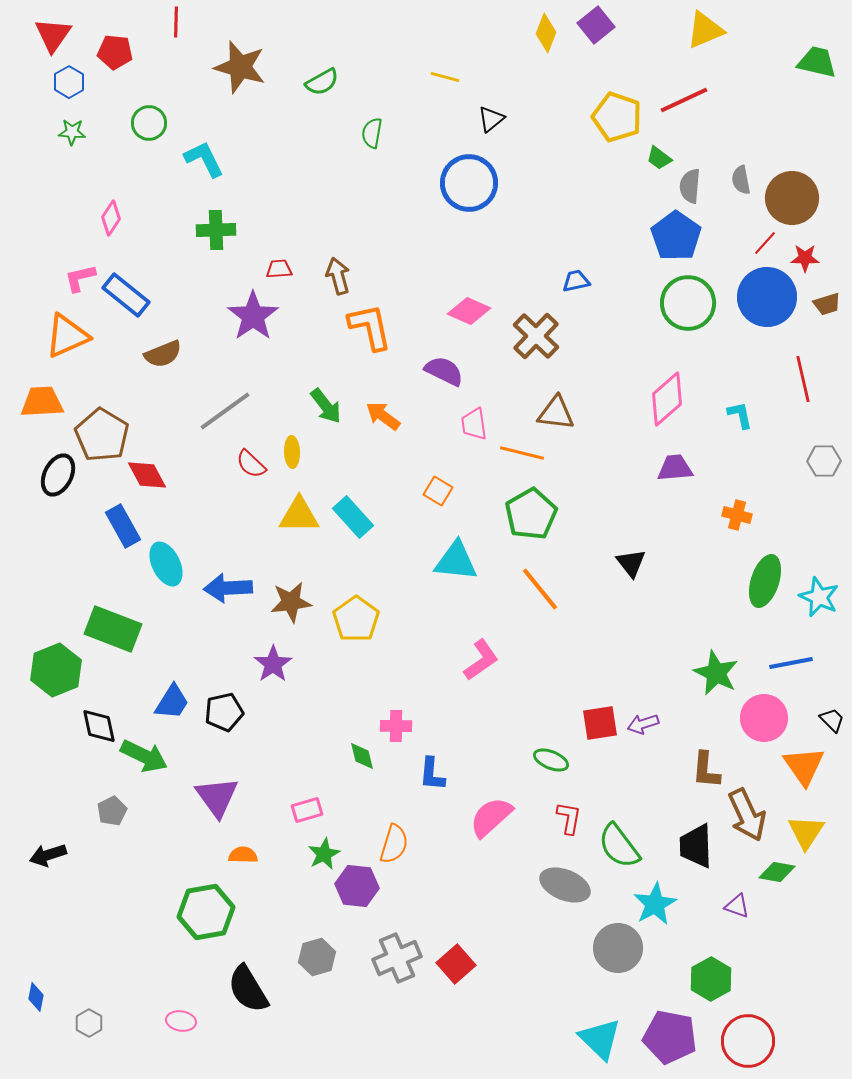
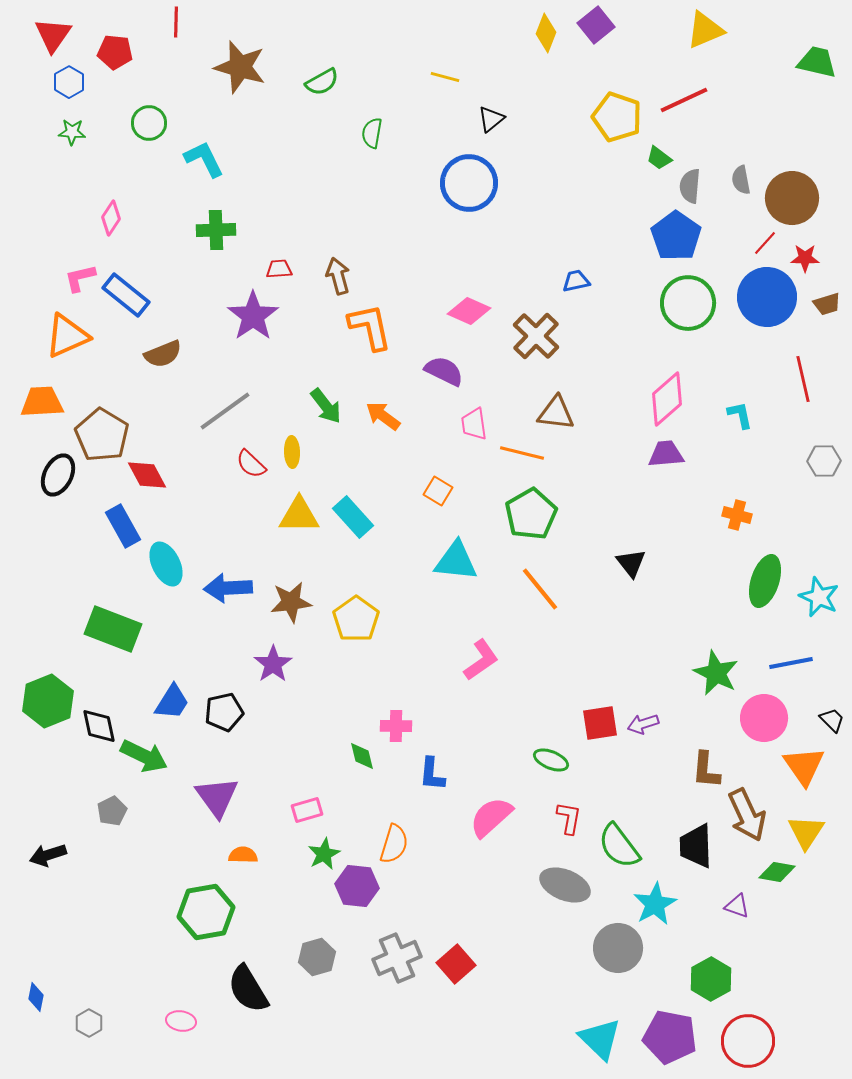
purple trapezoid at (675, 468): moved 9 px left, 14 px up
green hexagon at (56, 670): moved 8 px left, 31 px down
